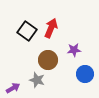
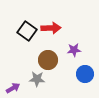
red arrow: rotated 66 degrees clockwise
gray star: moved 1 px up; rotated 14 degrees counterclockwise
